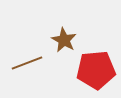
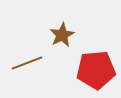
brown star: moved 2 px left, 5 px up; rotated 15 degrees clockwise
